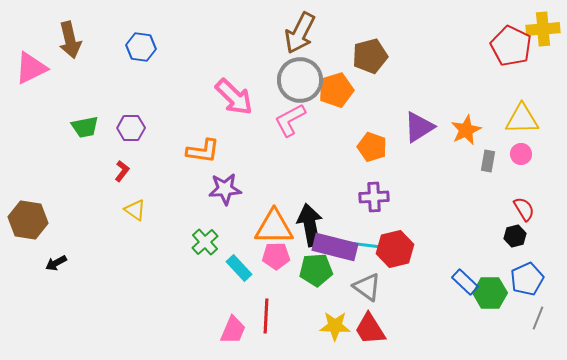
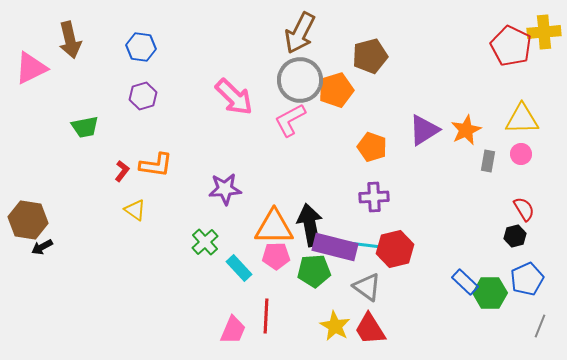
yellow cross at (543, 29): moved 1 px right, 3 px down
purple triangle at (419, 127): moved 5 px right, 3 px down
purple hexagon at (131, 128): moved 12 px right, 32 px up; rotated 16 degrees counterclockwise
orange L-shape at (203, 151): moved 47 px left, 14 px down
black arrow at (56, 263): moved 14 px left, 16 px up
green pentagon at (316, 270): moved 2 px left, 1 px down
gray line at (538, 318): moved 2 px right, 8 px down
yellow star at (335, 326): rotated 28 degrees clockwise
